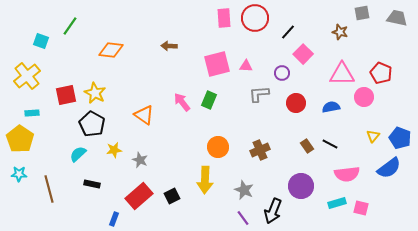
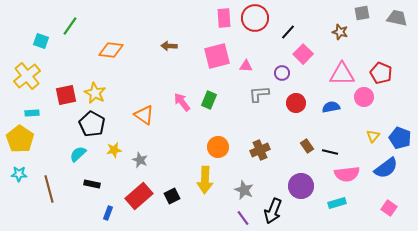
pink square at (217, 64): moved 8 px up
black line at (330, 144): moved 8 px down; rotated 14 degrees counterclockwise
blue semicircle at (389, 168): moved 3 px left
pink square at (361, 208): moved 28 px right; rotated 21 degrees clockwise
blue rectangle at (114, 219): moved 6 px left, 6 px up
